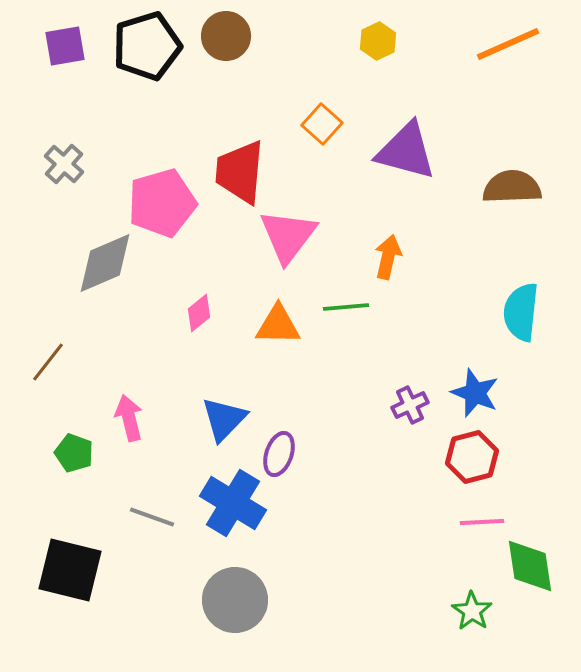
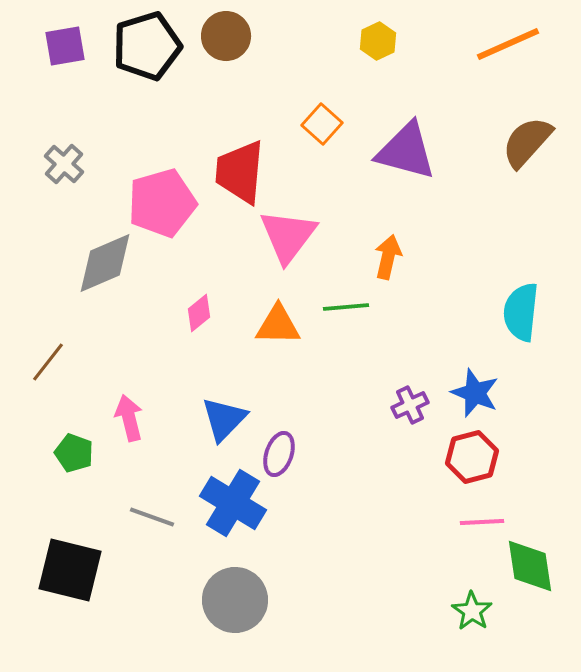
brown semicircle: moved 15 px right, 45 px up; rotated 46 degrees counterclockwise
